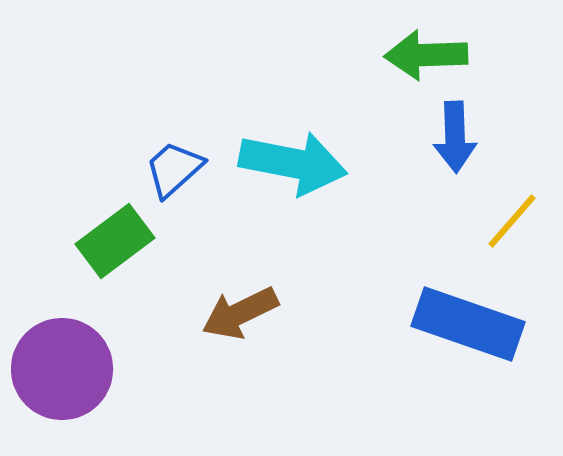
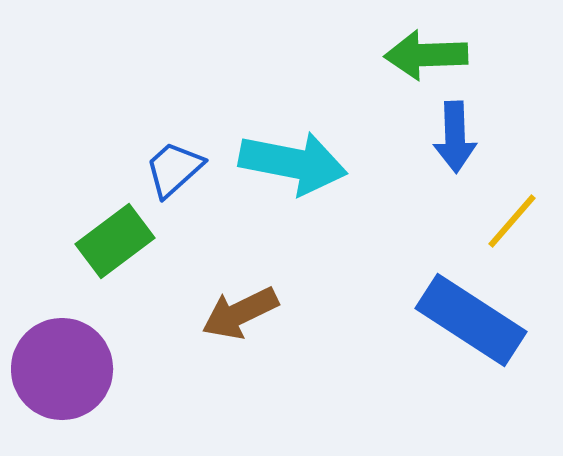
blue rectangle: moved 3 px right, 4 px up; rotated 14 degrees clockwise
